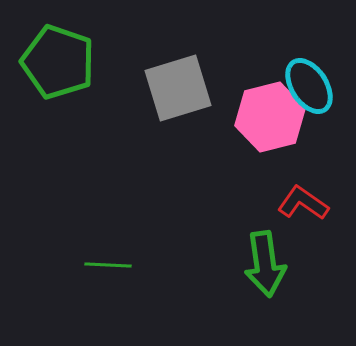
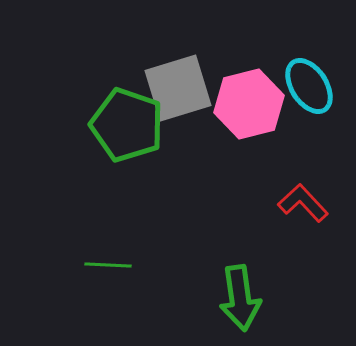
green pentagon: moved 69 px right, 63 px down
pink hexagon: moved 21 px left, 13 px up
red L-shape: rotated 12 degrees clockwise
green arrow: moved 25 px left, 34 px down
